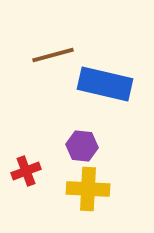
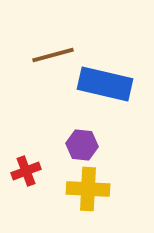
purple hexagon: moved 1 px up
